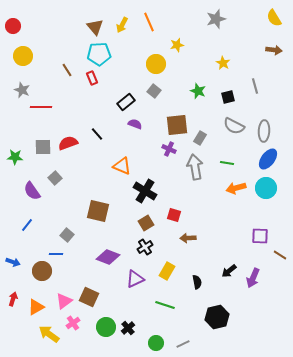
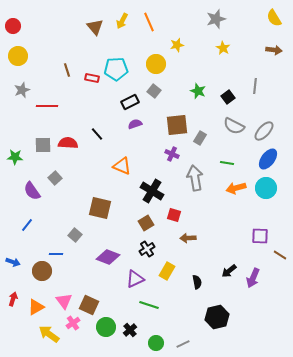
yellow arrow at (122, 25): moved 4 px up
cyan pentagon at (99, 54): moved 17 px right, 15 px down
yellow circle at (23, 56): moved 5 px left
yellow star at (223, 63): moved 15 px up
brown line at (67, 70): rotated 16 degrees clockwise
red rectangle at (92, 78): rotated 56 degrees counterclockwise
gray line at (255, 86): rotated 21 degrees clockwise
gray star at (22, 90): rotated 28 degrees clockwise
black square at (228, 97): rotated 24 degrees counterclockwise
black rectangle at (126, 102): moved 4 px right; rotated 12 degrees clockwise
red line at (41, 107): moved 6 px right, 1 px up
purple semicircle at (135, 124): rotated 40 degrees counterclockwise
gray ellipse at (264, 131): rotated 40 degrees clockwise
red semicircle at (68, 143): rotated 24 degrees clockwise
gray square at (43, 147): moved 2 px up
purple cross at (169, 149): moved 3 px right, 5 px down
gray arrow at (195, 167): moved 11 px down
black cross at (145, 191): moved 7 px right
brown square at (98, 211): moved 2 px right, 3 px up
gray square at (67, 235): moved 8 px right
black cross at (145, 247): moved 2 px right, 2 px down
brown square at (89, 297): moved 8 px down
pink triangle at (64, 301): rotated 30 degrees counterclockwise
green line at (165, 305): moved 16 px left
black cross at (128, 328): moved 2 px right, 2 px down
